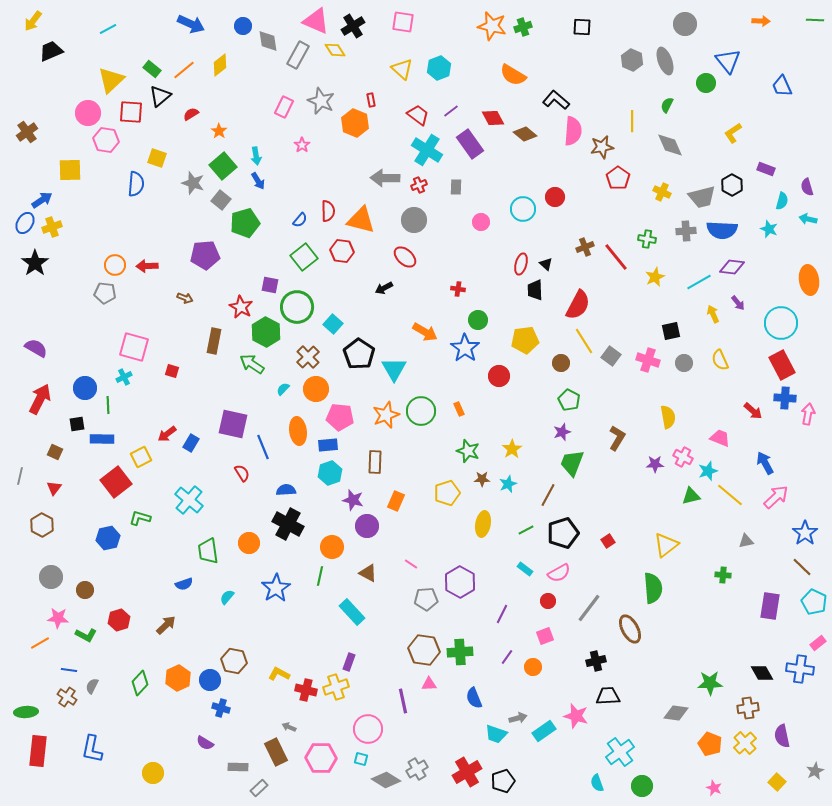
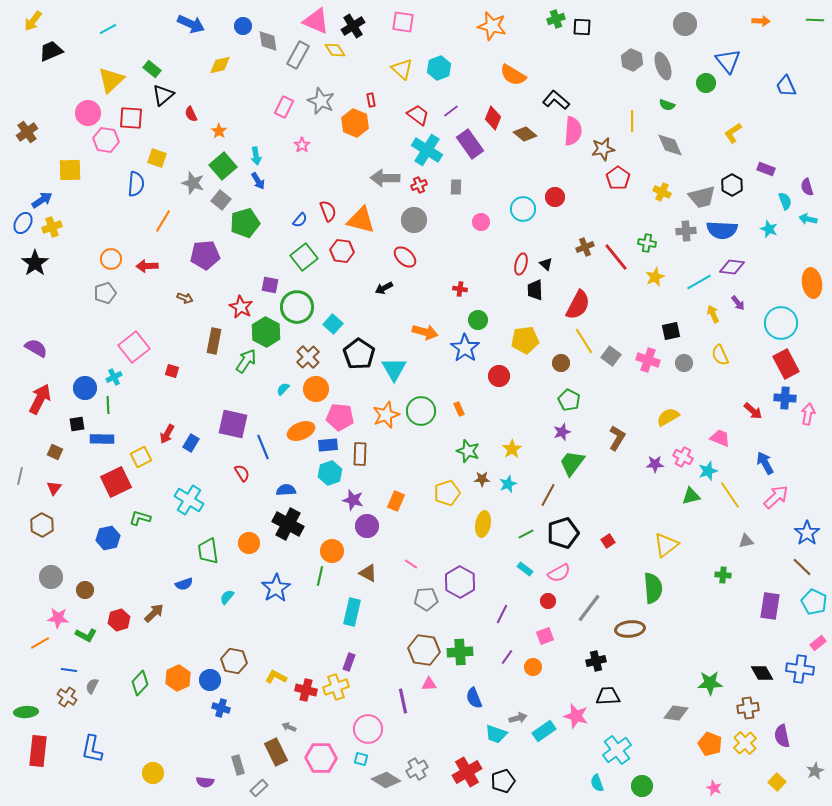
green cross at (523, 27): moved 33 px right, 8 px up
gray ellipse at (665, 61): moved 2 px left, 5 px down
yellow diamond at (220, 65): rotated 25 degrees clockwise
orange line at (184, 70): moved 21 px left, 151 px down; rotated 20 degrees counterclockwise
blue trapezoid at (782, 86): moved 4 px right
black triangle at (160, 96): moved 3 px right, 1 px up
green semicircle at (667, 105): rotated 98 degrees counterclockwise
red square at (131, 112): moved 6 px down
red semicircle at (191, 114): rotated 84 degrees counterclockwise
red diamond at (493, 118): rotated 50 degrees clockwise
brown star at (602, 147): moved 1 px right, 2 px down
cyan semicircle at (782, 201): moved 3 px right; rotated 36 degrees counterclockwise
red semicircle at (328, 211): rotated 20 degrees counterclockwise
blue ellipse at (25, 223): moved 2 px left
green cross at (647, 239): moved 4 px down
orange circle at (115, 265): moved 4 px left, 6 px up
orange ellipse at (809, 280): moved 3 px right, 3 px down
red cross at (458, 289): moved 2 px right
gray pentagon at (105, 293): rotated 25 degrees counterclockwise
orange arrow at (425, 332): rotated 15 degrees counterclockwise
pink square at (134, 347): rotated 36 degrees clockwise
yellow semicircle at (720, 360): moved 5 px up
green arrow at (252, 364): moved 6 px left, 3 px up; rotated 90 degrees clockwise
red rectangle at (782, 365): moved 4 px right, 1 px up
cyan cross at (124, 377): moved 10 px left
yellow semicircle at (668, 417): rotated 110 degrees counterclockwise
orange ellipse at (298, 431): moved 3 px right; rotated 76 degrees clockwise
red arrow at (167, 434): rotated 24 degrees counterclockwise
brown rectangle at (375, 462): moved 15 px left, 8 px up
green trapezoid at (572, 463): rotated 16 degrees clockwise
red square at (116, 482): rotated 12 degrees clockwise
yellow line at (730, 495): rotated 16 degrees clockwise
cyan cross at (189, 500): rotated 8 degrees counterclockwise
green line at (526, 530): moved 4 px down
blue star at (805, 533): moved 2 px right
orange circle at (332, 547): moved 4 px down
cyan rectangle at (352, 612): rotated 56 degrees clockwise
brown arrow at (166, 625): moved 12 px left, 12 px up
brown ellipse at (630, 629): rotated 68 degrees counterclockwise
yellow L-shape at (279, 674): moved 3 px left, 3 px down
purple semicircle at (205, 743): moved 39 px down; rotated 24 degrees counterclockwise
cyan cross at (620, 752): moved 3 px left, 2 px up
gray rectangle at (238, 767): moved 2 px up; rotated 72 degrees clockwise
